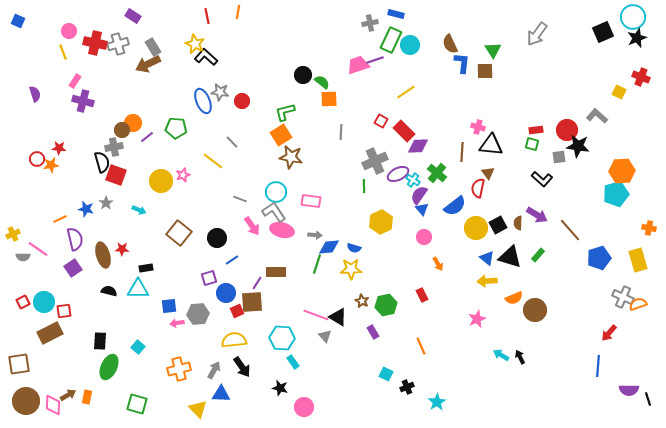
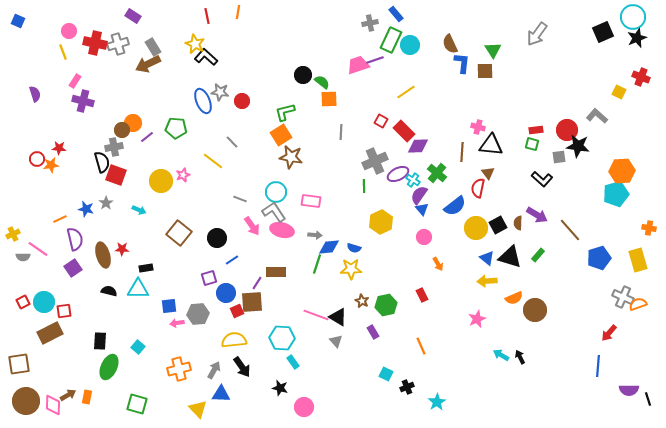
blue rectangle at (396, 14): rotated 35 degrees clockwise
gray triangle at (325, 336): moved 11 px right, 5 px down
